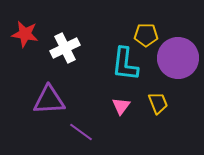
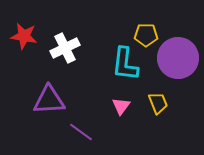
red star: moved 1 px left, 2 px down
